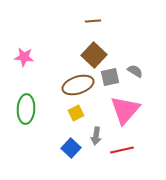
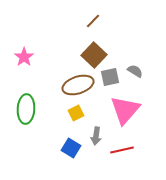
brown line: rotated 42 degrees counterclockwise
pink star: rotated 30 degrees clockwise
blue square: rotated 12 degrees counterclockwise
